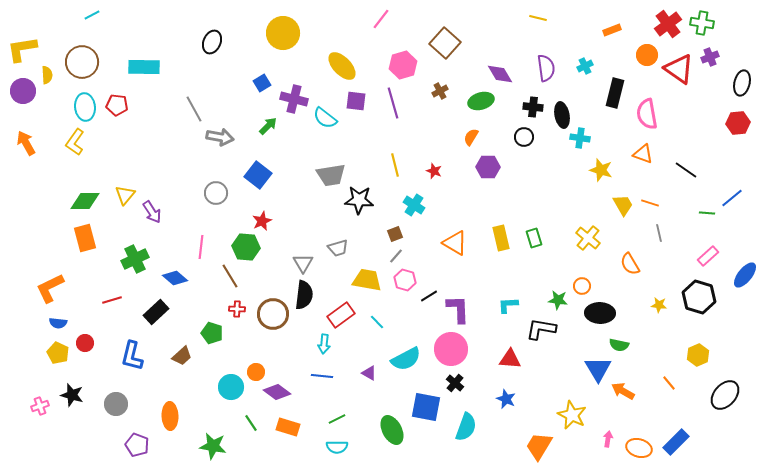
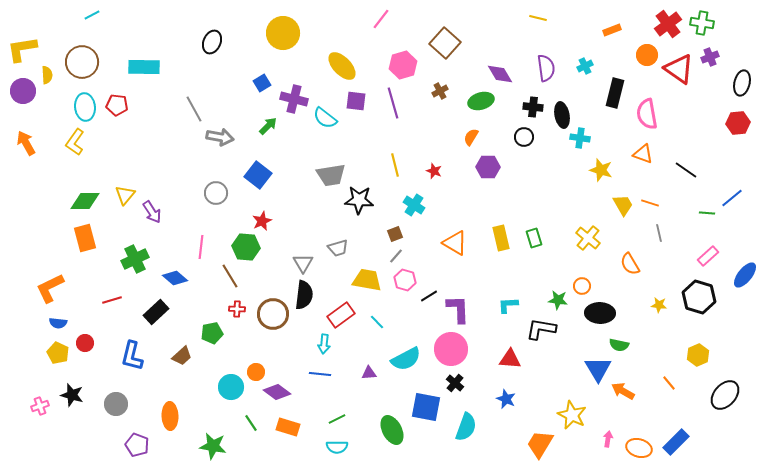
green pentagon at (212, 333): rotated 30 degrees counterclockwise
purple triangle at (369, 373): rotated 35 degrees counterclockwise
blue line at (322, 376): moved 2 px left, 2 px up
orange trapezoid at (539, 446): moved 1 px right, 2 px up
